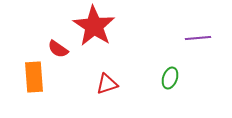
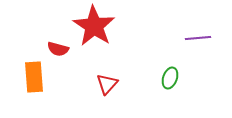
red semicircle: rotated 20 degrees counterclockwise
red triangle: rotated 30 degrees counterclockwise
